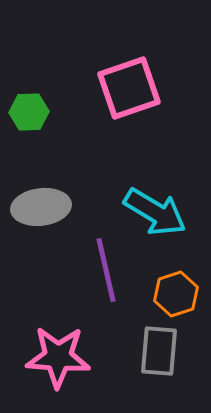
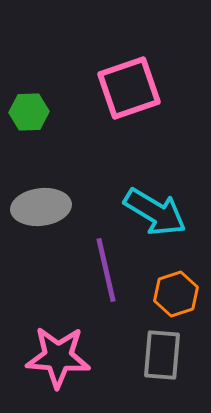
gray rectangle: moved 3 px right, 4 px down
